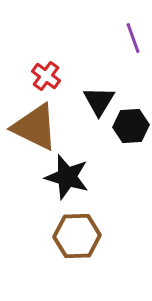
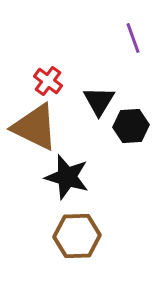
red cross: moved 2 px right, 5 px down
